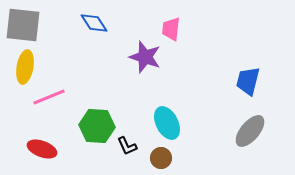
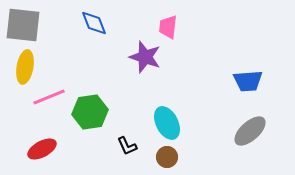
blue diamond: rotated 12 degrees clockwise
pink trapezoid: moved 3 px left, 2 px up
blue trapezoid: rotated 108 degrees counterclockwise
green hexagon: moved 7 px left, 14 px up; rotated 12 degrees counterclockwise
gray ellipse: rotated 8 degrees clockwise
red ellipse: rotated 48 degrees counterclockwise
brown circle: moved 6 px right, 1 px up
